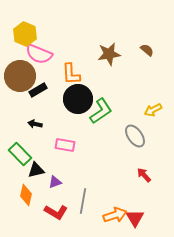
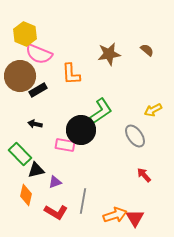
black circle: moved 3 px right, 31 px down
